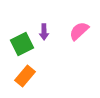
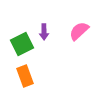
orange rectangle: rotated 60 degrees counterclockwise
